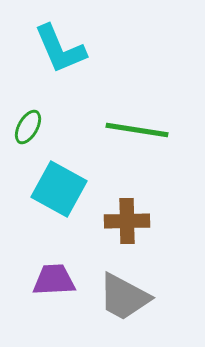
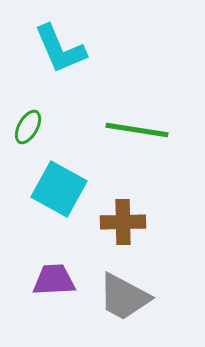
brown cross: moved 4 px left, 1 px down
